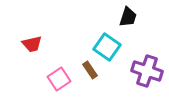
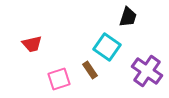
purple cross: rotated 16 degrees clockwise
pink square: rotated 15 degrees clockwise
